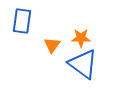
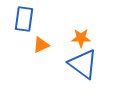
blue rectangle: moved 2 px right, 2 px up
orange triangle: moved 11 px left; rotated 30 degrees clockwise
